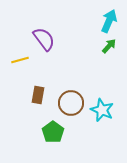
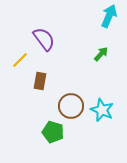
cyan arrow: moved 5 px up
green arrow: moved 8 px left, 8 px down
yellow line: rotated 30 degrees counterclockwise
brown rectangle: moved 2 px right, 14 px up
brown circle: moved 3 px down
green pentagon: rotated 20 degrees counterclockwise
